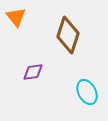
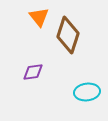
orange triangle: moved 23 px right
cyan ellipse: rotated 70 degrees counterclockwise
